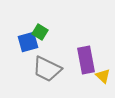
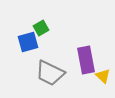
green square: moved 1 px right, 4 px up; rotated 28 degrees clockwise
gray trapezoid: moved 3 px right, 4 px down
